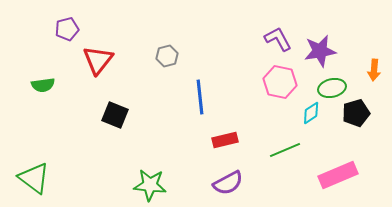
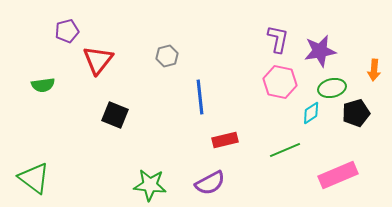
purple pentagon: moved 2 px down
purple L-shape: rotated 40 degrees clockwise
purple semicircle: moved 18 px left
